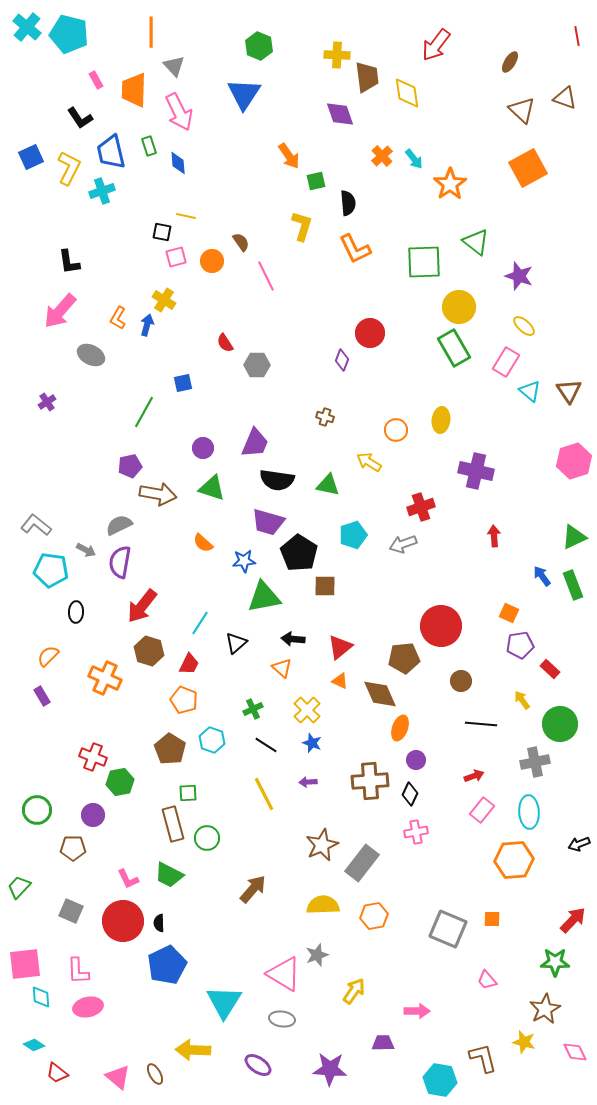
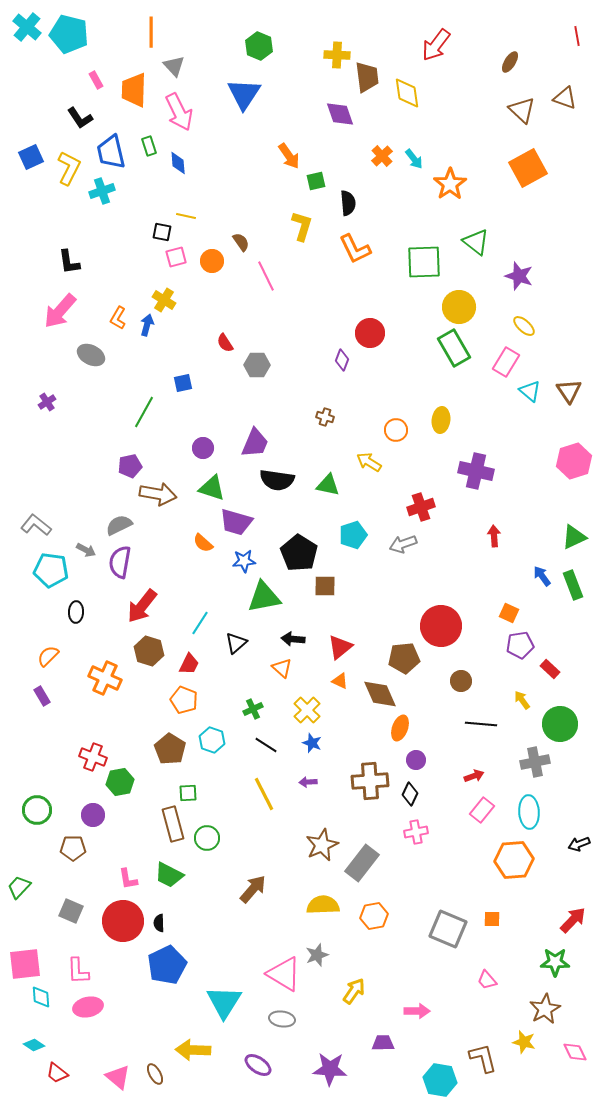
purple trapezoid at (268, 522): moved 32 px left
pink L-shape at (128, 879): rotated 15 degrees clockwise
